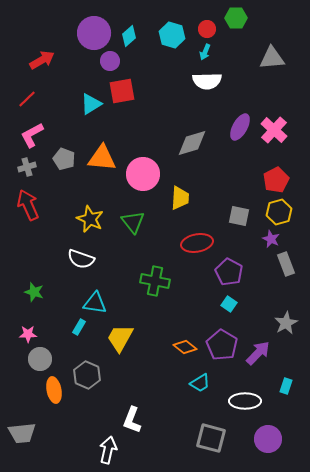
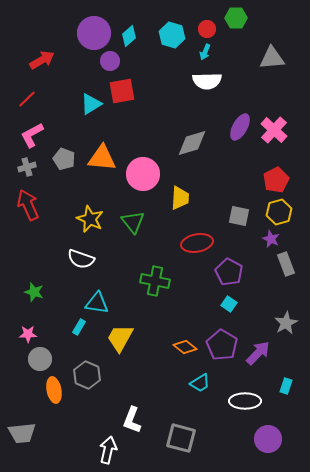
cyan triangle at (95, 303): moved 2 px right
gray square at (211, 438): moved 30 px left
